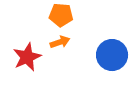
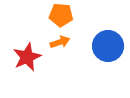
blue circle: moved 4 px left, 9 px up
